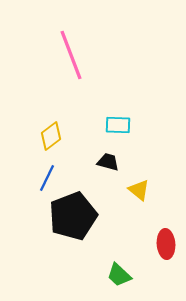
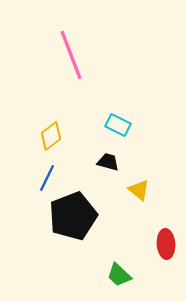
cyan rectangle: rotated 25 degrees clockwise
